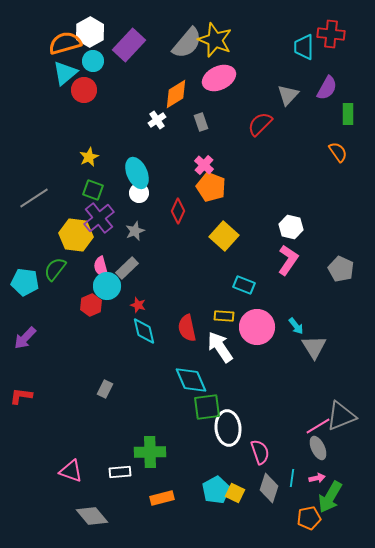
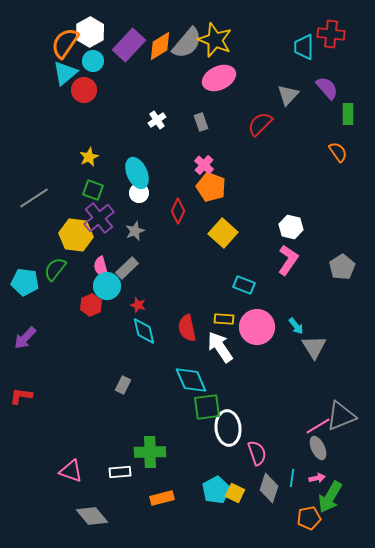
orange semicircle at (65, 43): rotated 40 degrees counterclockwise
purple semicircle at (327, 88): rotated 70 degrees counterclockwise
orange diamond at (176, 94): moved 16 px left, 48 px up
yellow square at (224, 236): moved 1 px left, 3 px up
gray pentagon at (341, 269): moved 1 px right, 2 px up; rotated 15 degrees clockwise
yellow rectangle at (224, 316): moved 3 px down
gray rectangle at (105, 389): moved 18 px right, 4 px up
pink semicircle at (260, 452): moved 3 px left, 1 px down
